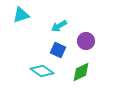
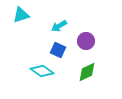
green diamond: moved 6 px right
